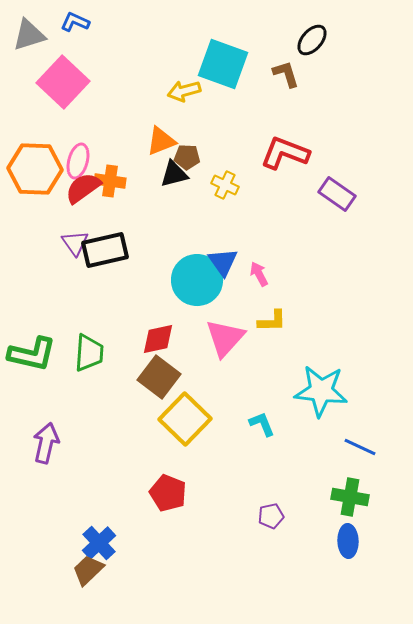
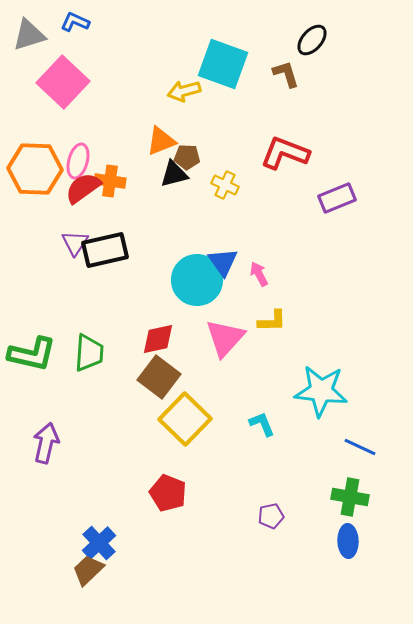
purple rectangle: moved 4 px down; rotated 57 degrees counterclockwise
purple triangle: rotated 8 degrees clockwise
